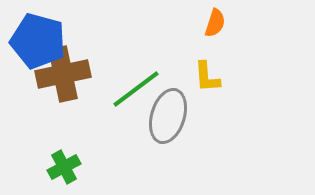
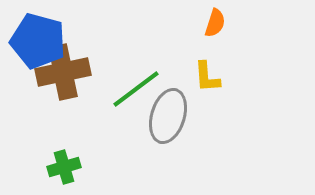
brown cross: moved 2 px up
green cross: rotated 12 degrees clockwise
